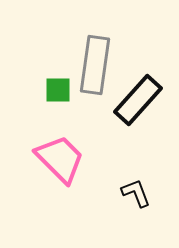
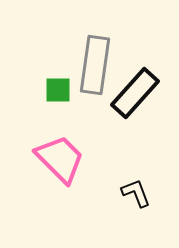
black rectangle: moved 3 px left, 7 px up
